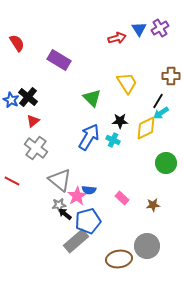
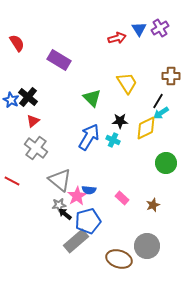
brown star: rotated 16 degrees counterclockwise
brown ellipse: rotated 25 degrees clockwise
